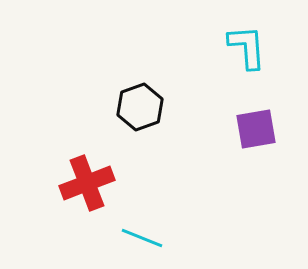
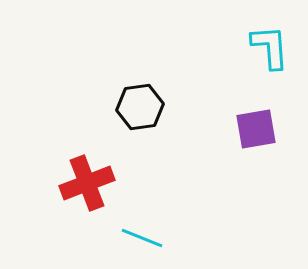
cyan L-shape: moved 23 px right
black hexagon: rotated 12 degrees clockwise
